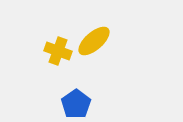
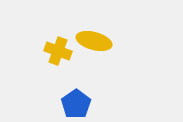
yellow ellipse: rotated 56 degrees clockwise
